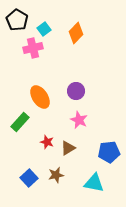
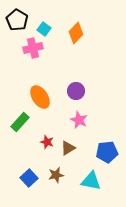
cyan square: rotated 16 degrees counterclockwise
blue pentagon: moved 2 px left
cyan triangle: moved 3 px left, 2 px up
